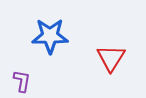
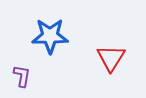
purple L-shape: moved 5 px up
